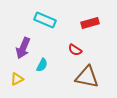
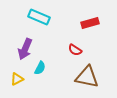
cyan rectangle: moved 6 px left, 3 px up
purple arrow: moved 2 px right, 1 px down
cyan semicircle: moved 2 px left, 3 px down
